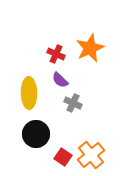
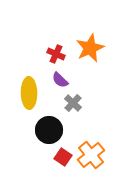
gray cross: rotated 18 degrees clockwise
black circle: moved 13 px right, 4 px up
